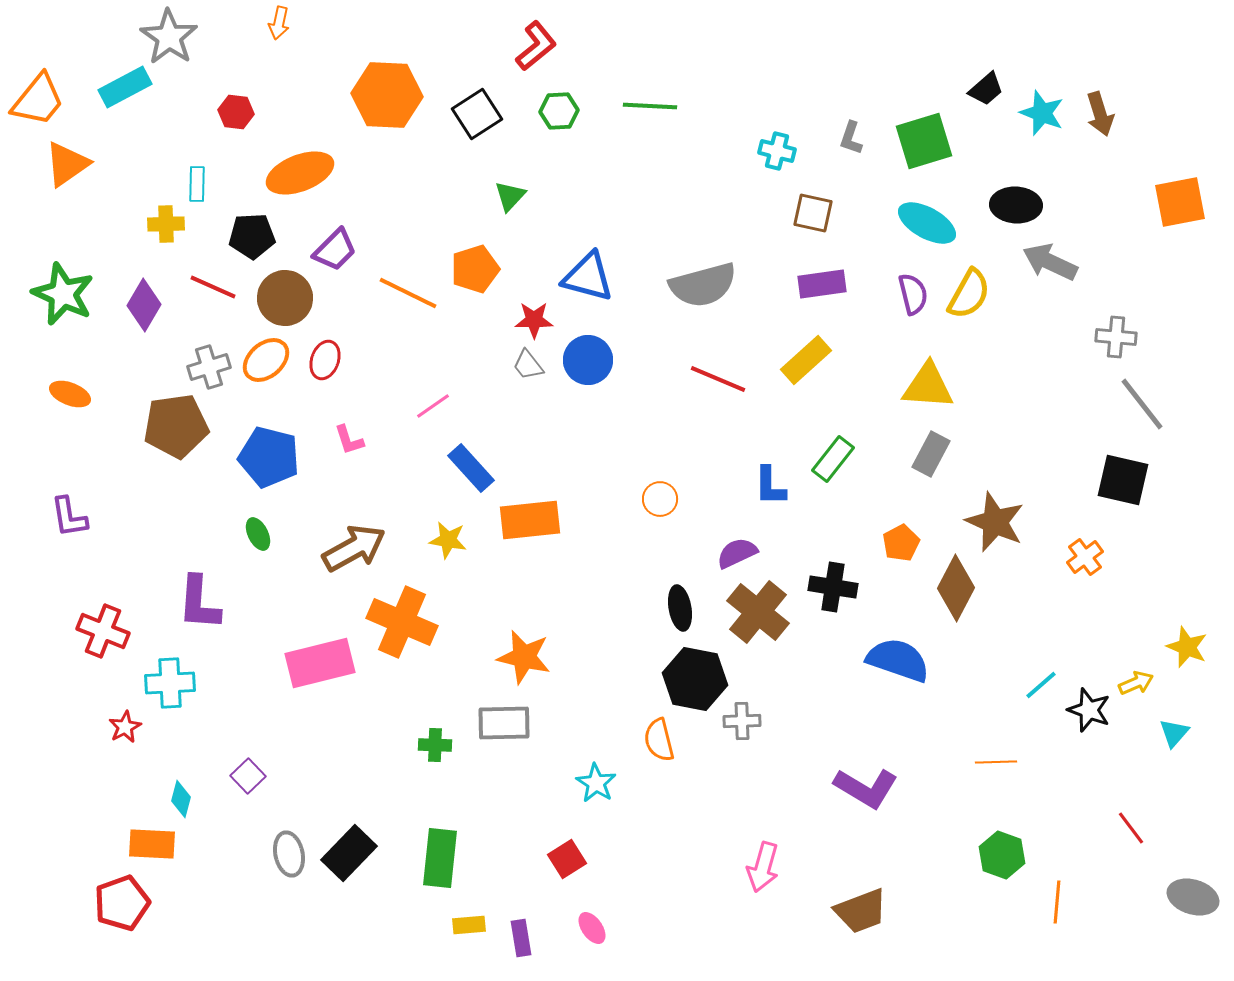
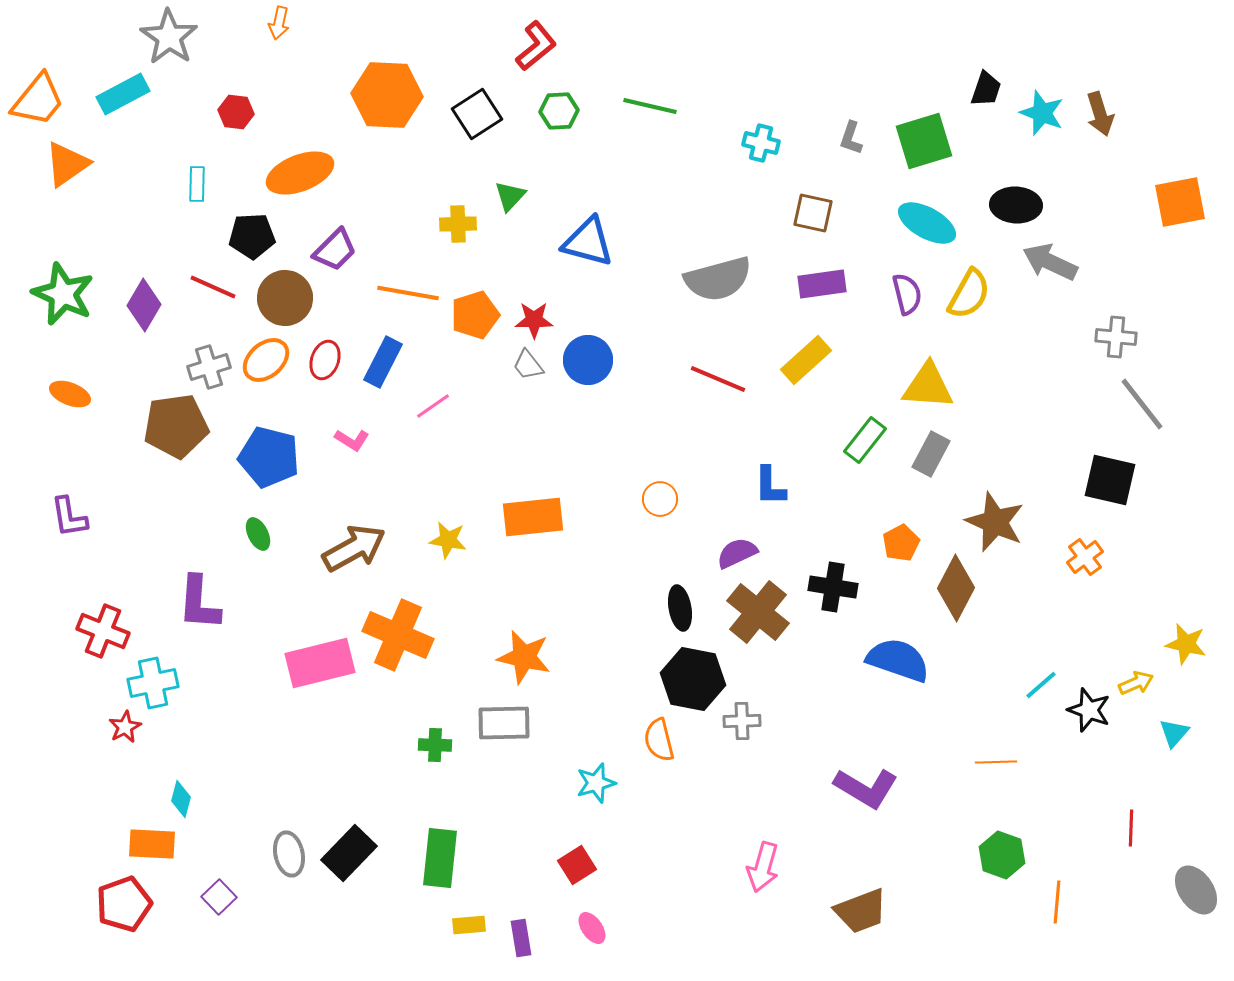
cyan rectangle at (125, 87): moved 2 px left, 7 px down
black trapezoid at (986, 89): rotated 30 degrees counterclockwise
green line at (650, 106): rotated 10 degrees clockwise
cyan cross at (777, 151): moved 16 px left, 8 px up
yellow cross at (166, 224): moved 292 px right
orange pentagon at (475, 269): moved 46 px down
blue triangle at (588, 277): moved 35 px up
gray semicircle at (703, 285): moved 15 px right, 6 px up
orange line at (408, 293): rotated 16 degrees counterclockwise
purple semicircle at (913, 294): moved 6 px left
pink L-shape at (349, 440): moved 3 px right; rotated 40 degrees counterclockwise
green rectangle at (833, 459): moved 32 px right, 19 px up
blue rectangle at (471, 468): moved 88 px left, 106 px up; rotated 69 degrees clockwise
black square at (1123, 480): moved 13 px left
orange rectangle at (530, 520): moved 3 px right, 3 px up
orange cross at (402, 622): moved 4 px left, 13 px down
yellow star at (1187, 647): moved 1 px left, 3 px up; rotated 9 degrees counterclockwise
black hexagon at (695, 679): moved 2 px left
cyan cross at (170, 683): moved 17 px left; rotated 9 degrees counterclockwise
purple square at (248, 776): moved 29 px left, 121 px down
cyan star at (596, 783): rotated 24 degrees clockwise
red line at (1131, 828): rotated 39 degrees clockwise
red square at (567, 859): moved 10 px right, 6 px down
gray ellipse at (1193, 897): moved 3 px right, 7 px up; rotated 39 degrees clockwise
red pentagon at (122, 903): moved 2 px right, 1 px down
